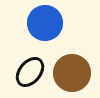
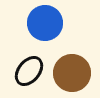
black ellipse: moved 1 px left, 1 px up
